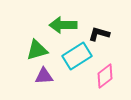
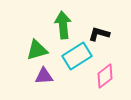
green arrow: rotated 84 degrees clockwise
